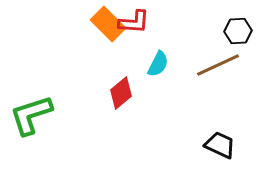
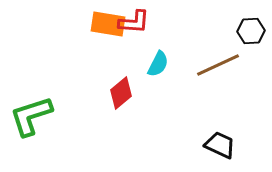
orange rectangle: rotated 36 degrees counterclockwise
black hexagon: moved 13 px right
green L-shape: moved 1 px down
